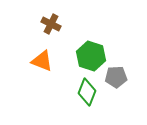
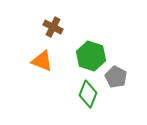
brown cross: moved 2 px right, 3 px down
gray pentagon: rotated 30 degrees clockwise
green diamond: moved 1 px right, 2 px down
